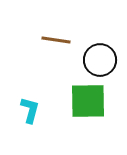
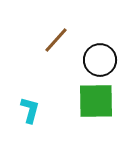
brown line: rotated 56 degrees counterclockwise
green square: moved 8 px right
